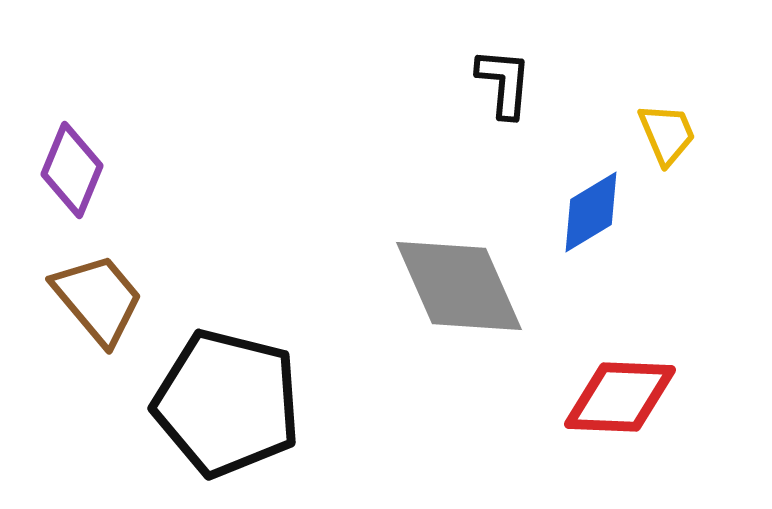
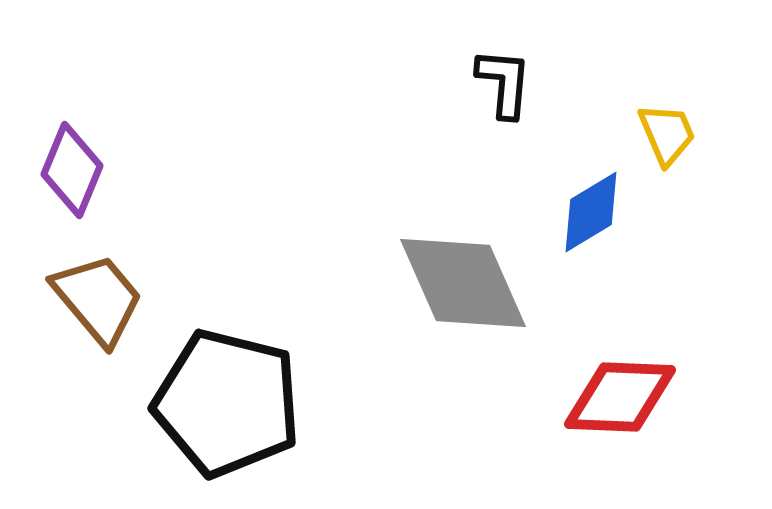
gray diamond: moved 4 px right, 3 px up
